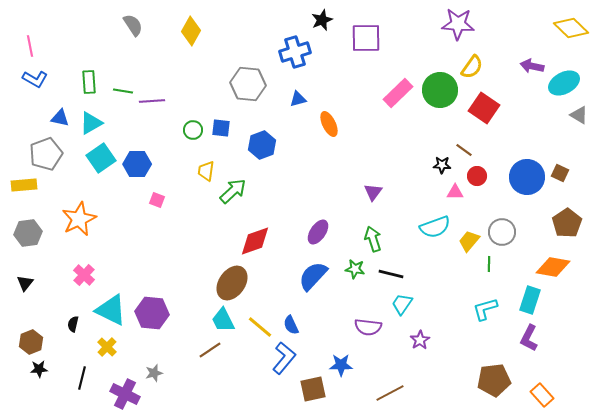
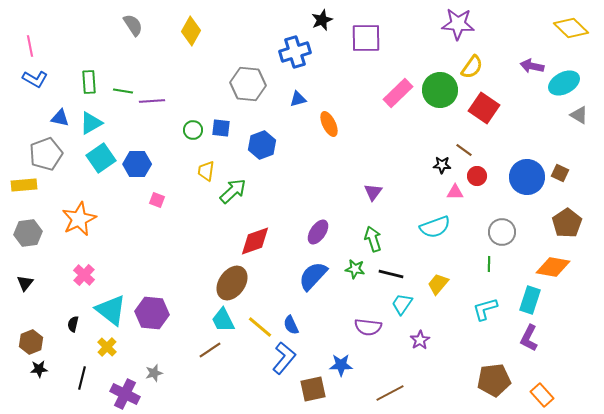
yellow trapezoid at (469, 241): moved 31 px left, 43 px down
cyan triangle at (111, 310): rotated 12 degrees clockwise
